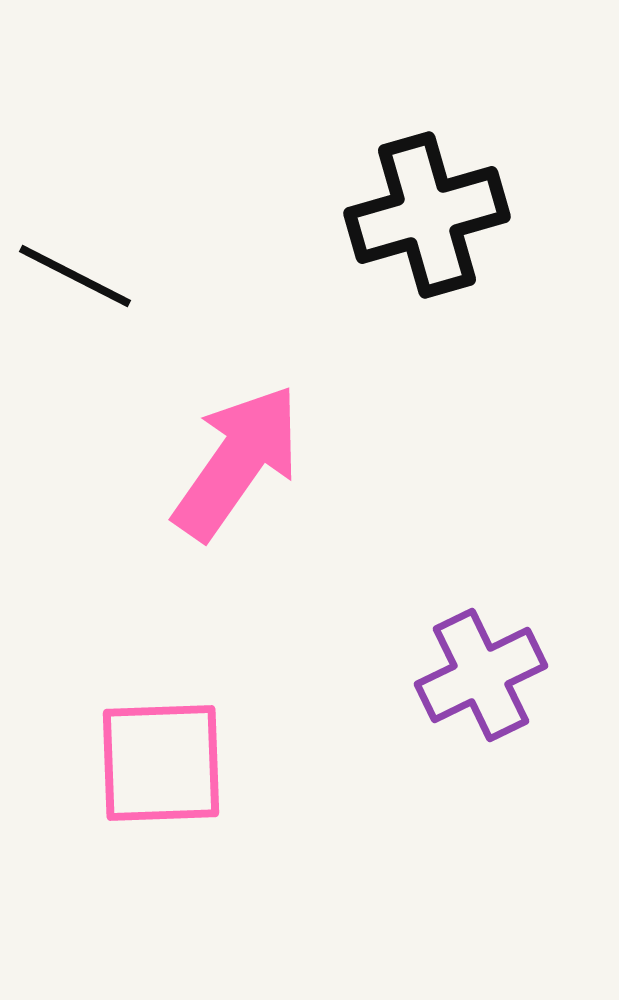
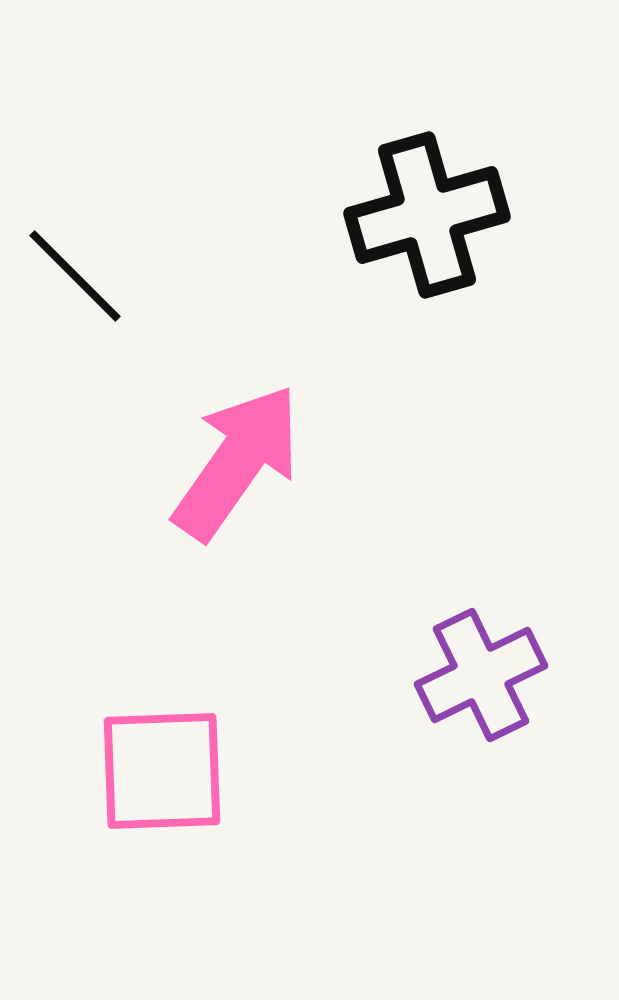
black line: rotated 18 degrees clockwise
pink square: moved 1 px right, 8 px down
